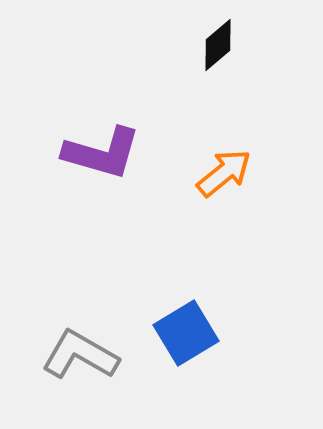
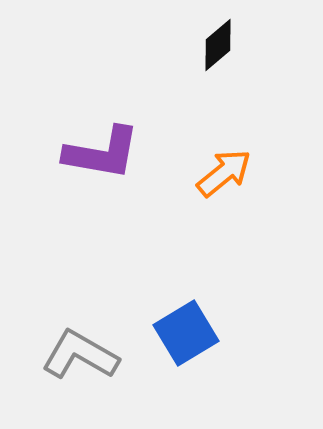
purple L-shape: rotated 6 degrees counterclockwise
